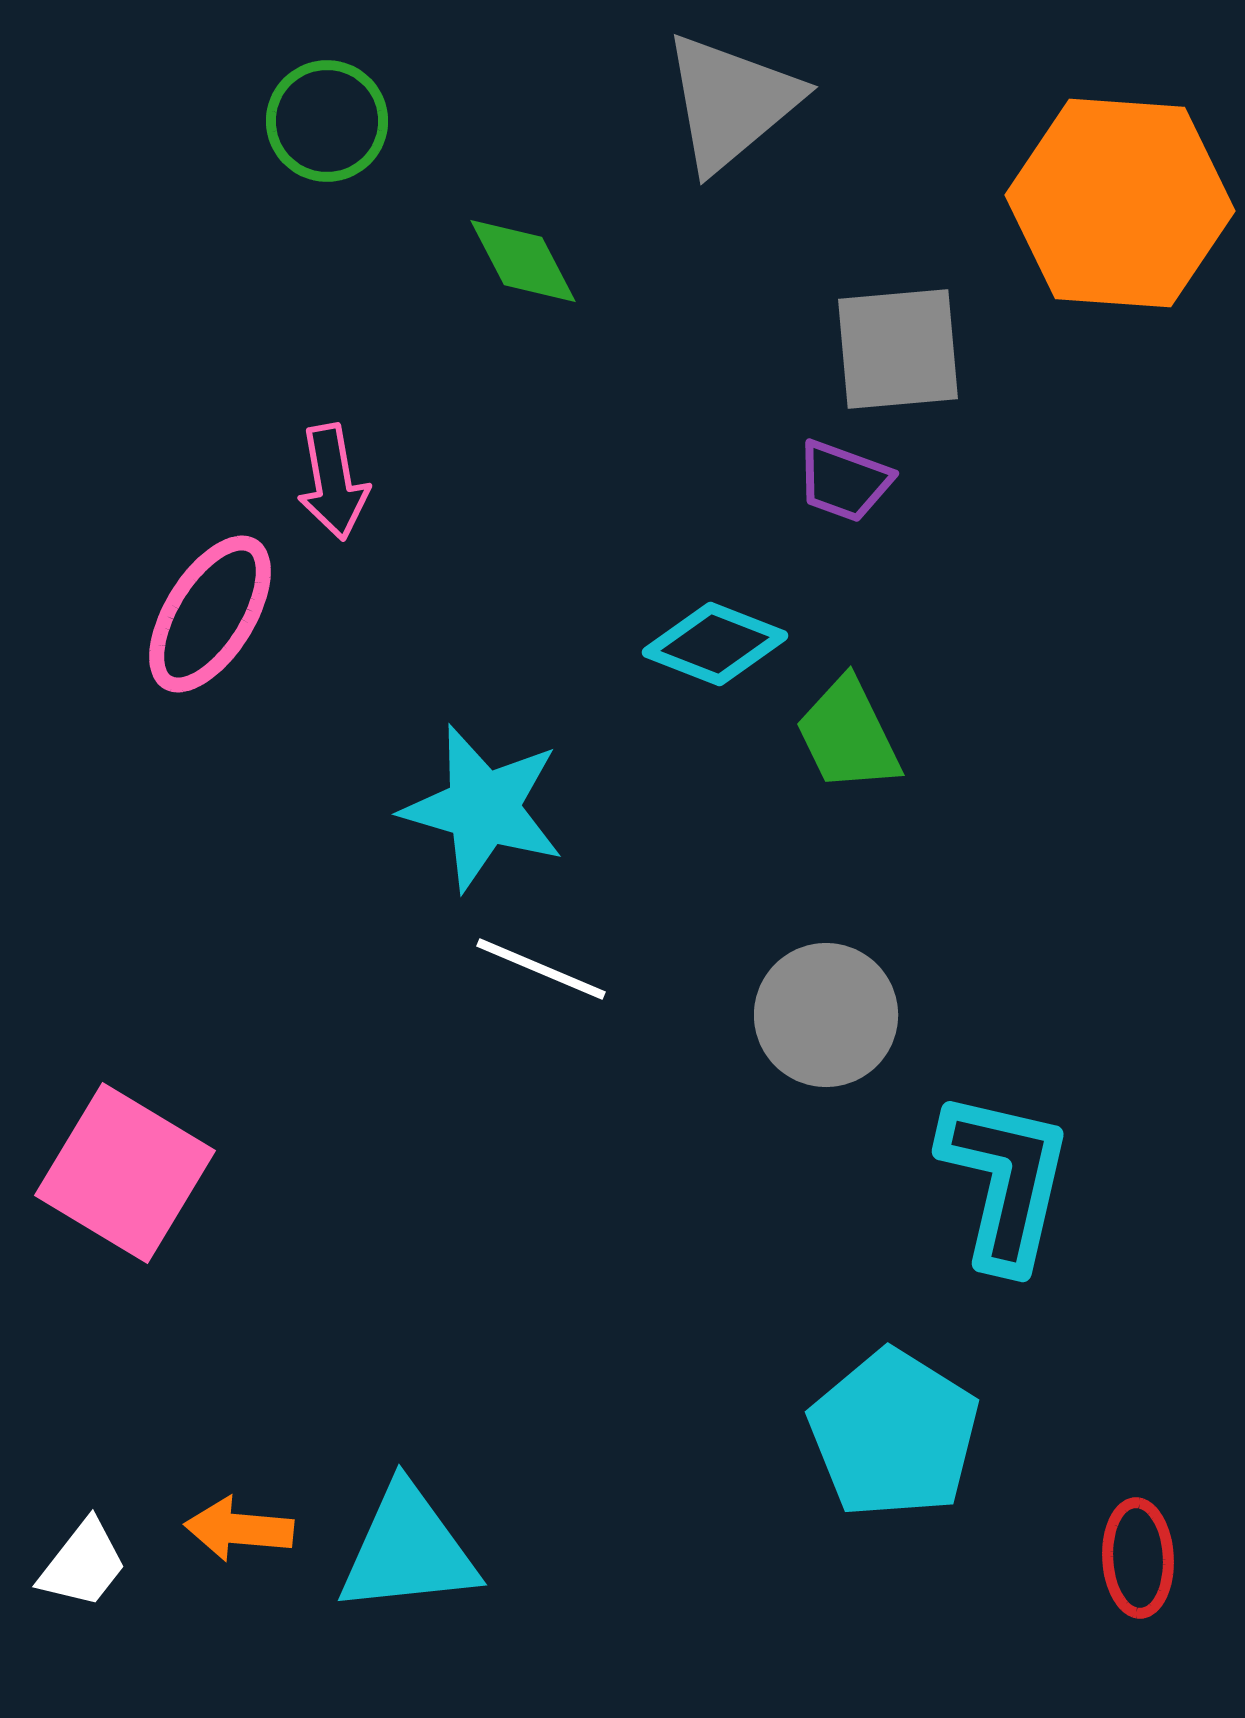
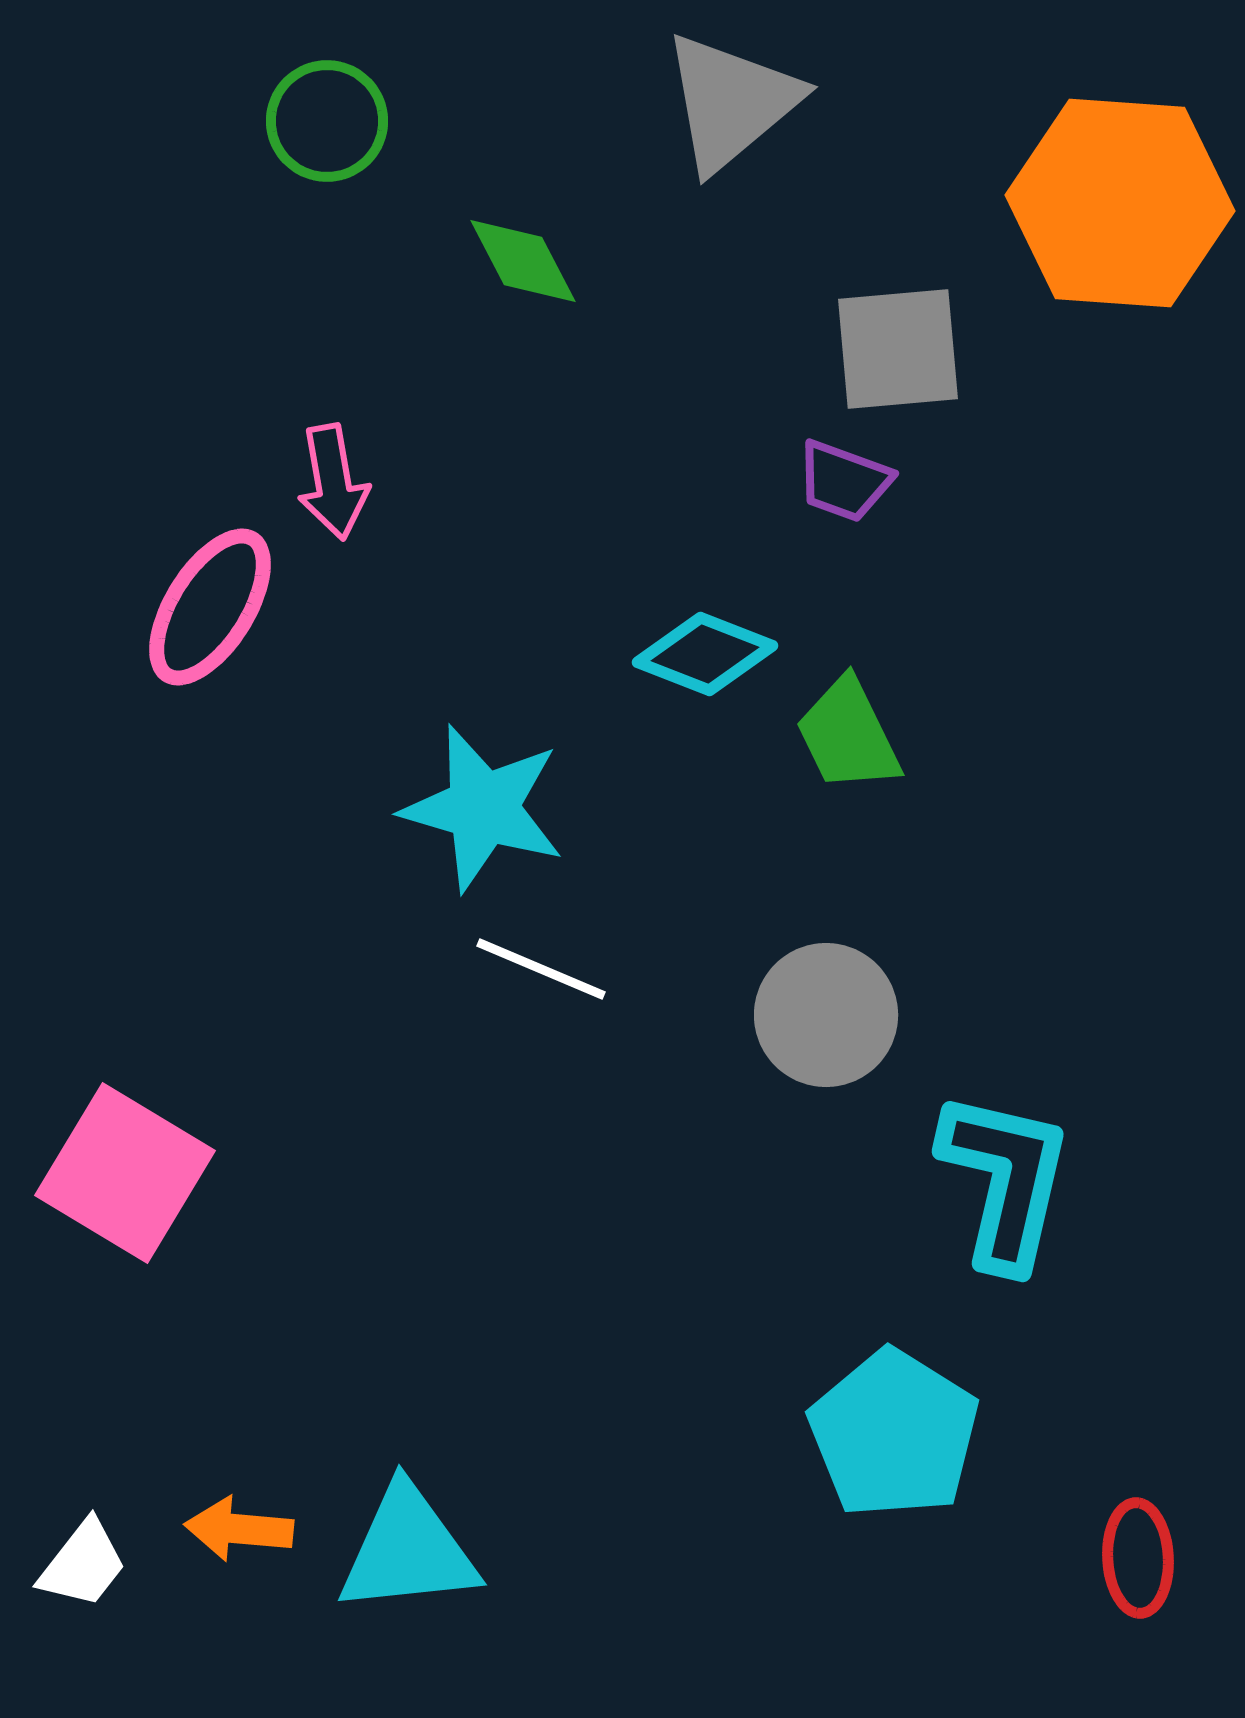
pink ellipse: moved 7 px up
cyan diamond: moved 10 px left, 10 px down
